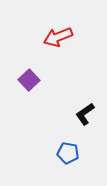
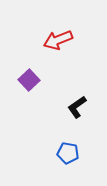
red arrow: moved 3 px down
black L-shape: moved 8 px left, 7 px up
